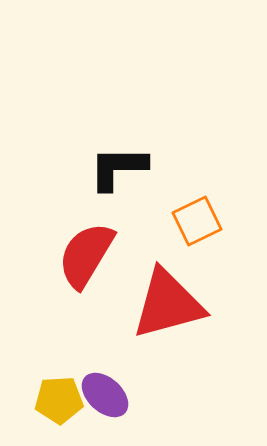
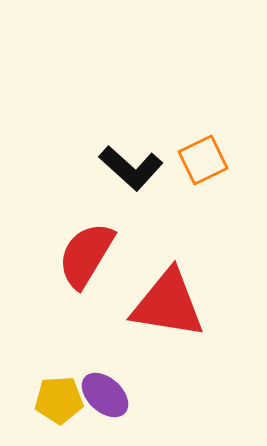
black L-shape: moved 13 px right; rotated 138 degrees counterclockwise
orange square: moved 6 px right, 61 px up
red triangle: rotated 24 degrees clockwise
